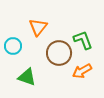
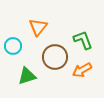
brown circle: moved 4 px left, 4 px down
orange arrow: moved 1 px up
green triangle: moved 1 px up; rotated 36 degrees counterclockwise
